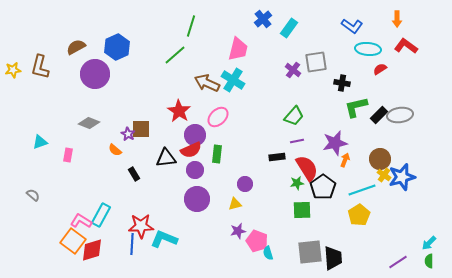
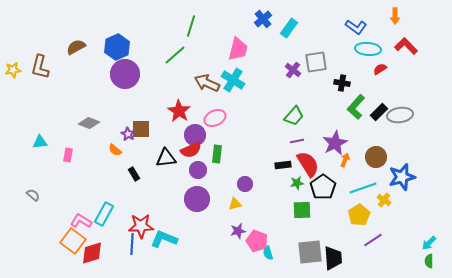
orange arrow at (397, 19): moved 2 px left, 3 px up
blue L-shape at (352, 26): moved 4 px right, 1 px down
red L-shape at (406, 46): rotated 10 degrees clockwise
purple circle at (95, 74): moved 30 px right
green L-shape at (356, 107): rotated 35 degrees counterclockwise
black rectangle at (379, 115): moved 3 px up
pink ellipse at (218, 117): moved 3 px left, 1 px down; rotated 20 degrees clockwise
cyan triangle at (40, 142): rotated 14 degrees clockwise
purple star at (335, 143): rotated 15 degrees counterclockwise
black rectangle at (277, 157): moved 6 px right, 8 px down
brown circle at (380, 159): moved 4 px left, 2 px up
red semicircle at (307, 168): moved 1 px right, 4 px up
purple circle at (195, 170): moved 3 px right
yellow cross at (384, 175): moved 25 px down
cyan line at (362, 190): moved 1 px right, 2 px up
cyan rectangle at (101, 215): moved 3 px right, 1 px up
red diamond at (92, 250): moved 3 px down
purple line at (398, 262): moved 25 px left, 22 px up
